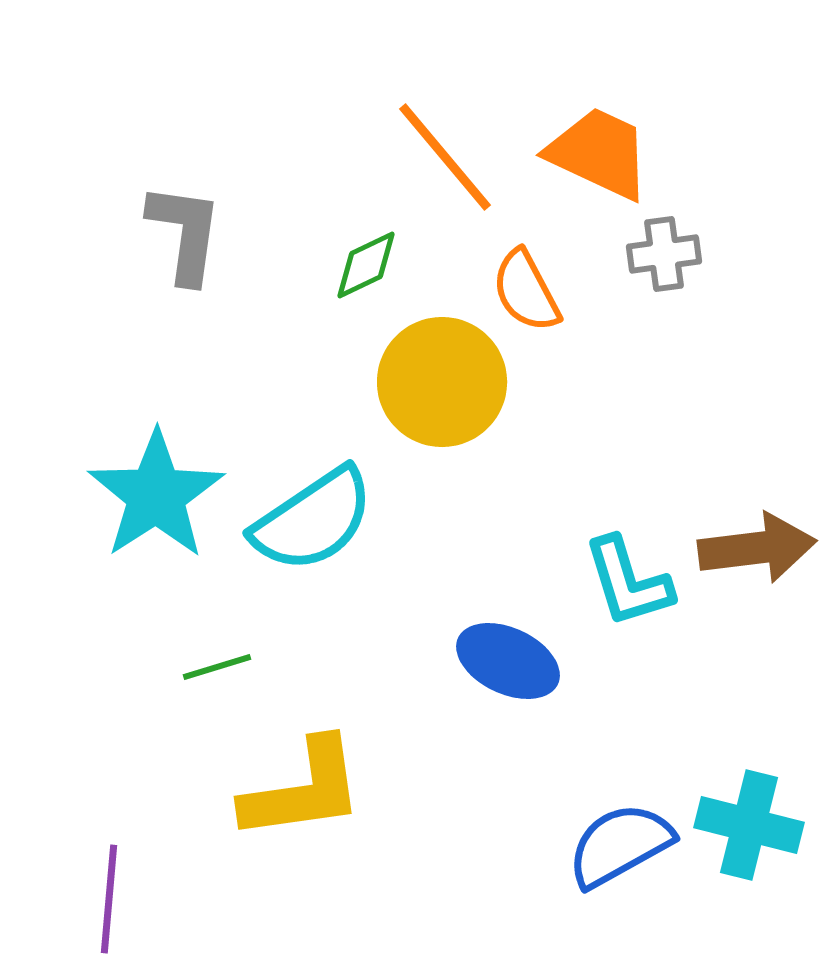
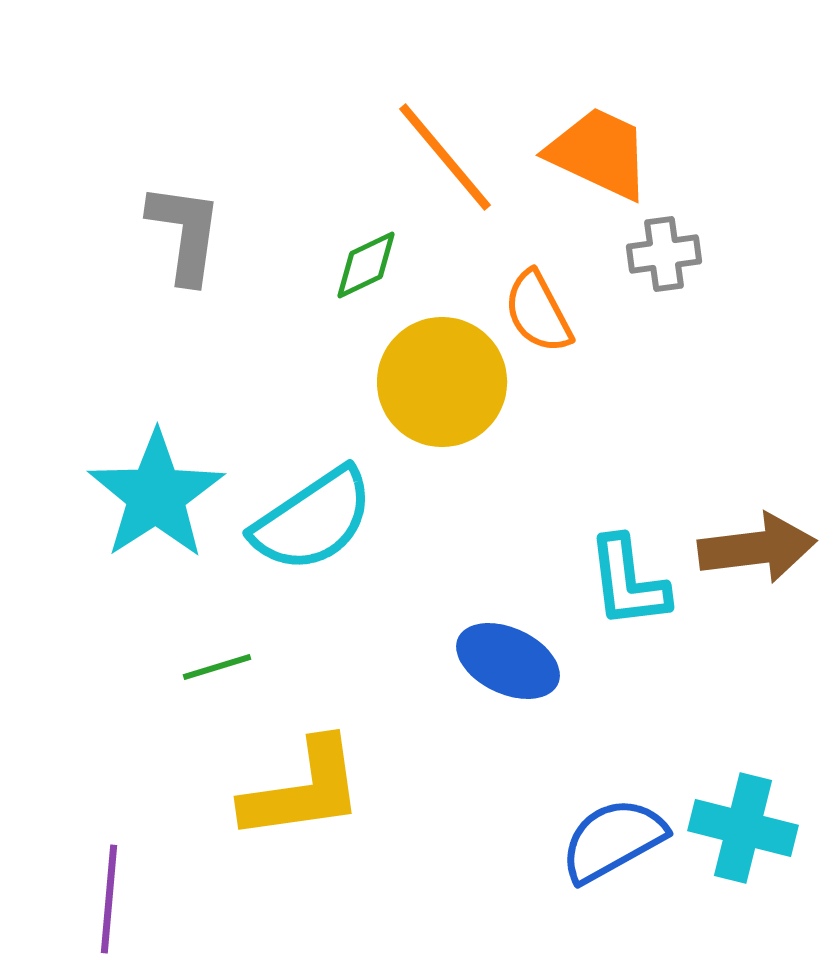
orange semicircle: moved 12 px right, 21 px down
cyan L-shape: rotated 10 degrees clockwise
cyan cross: moved 6 px left, 3 px down
blue semicircle: moved 7 px left, 5 px up
